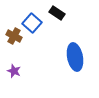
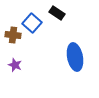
brown cross: moved 1 px left, 1 px up; rotated 21 degrees counterclockwise
purple star: moved 1 px right, 6 px up
